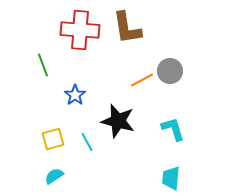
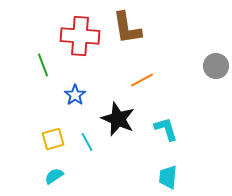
red cross: moved 6 px down
gray circle: moved 46 px right, 5 px up
black star: moved 2 px up; rotated 8 degrees clockwise
cyan L-shape: moved 7 px left
cyan trapezoid: moved 3 px left, 1 px up
